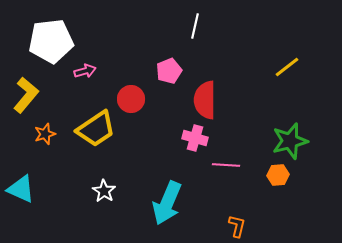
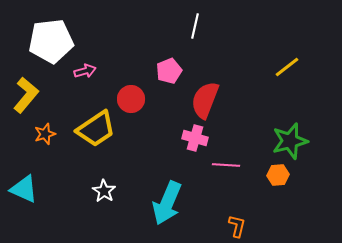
red semicircle: rotated 21 degrees clockwise
cyan triangle: moved 3 px right
